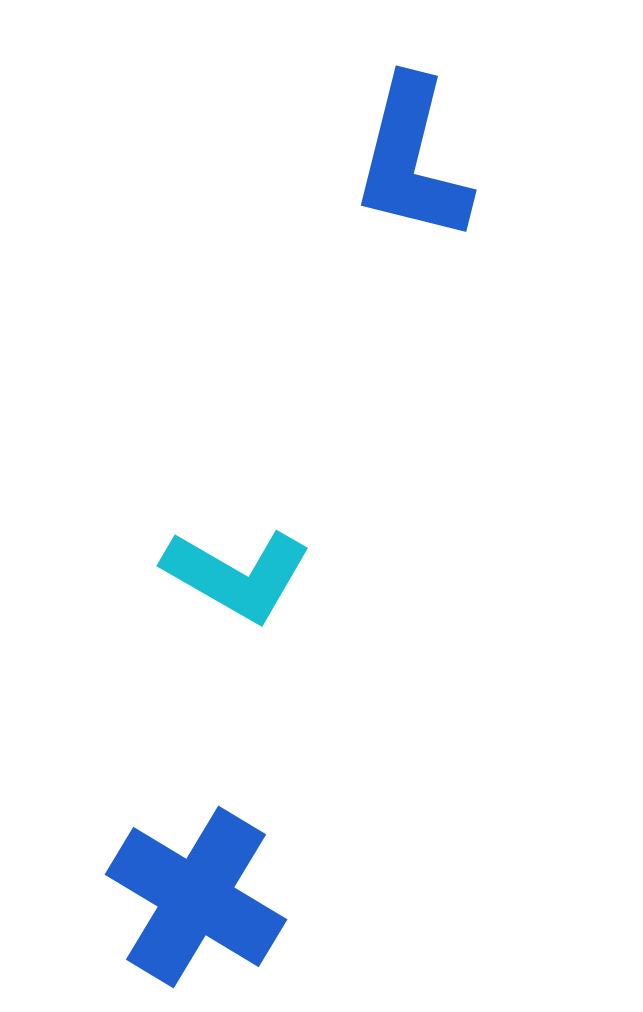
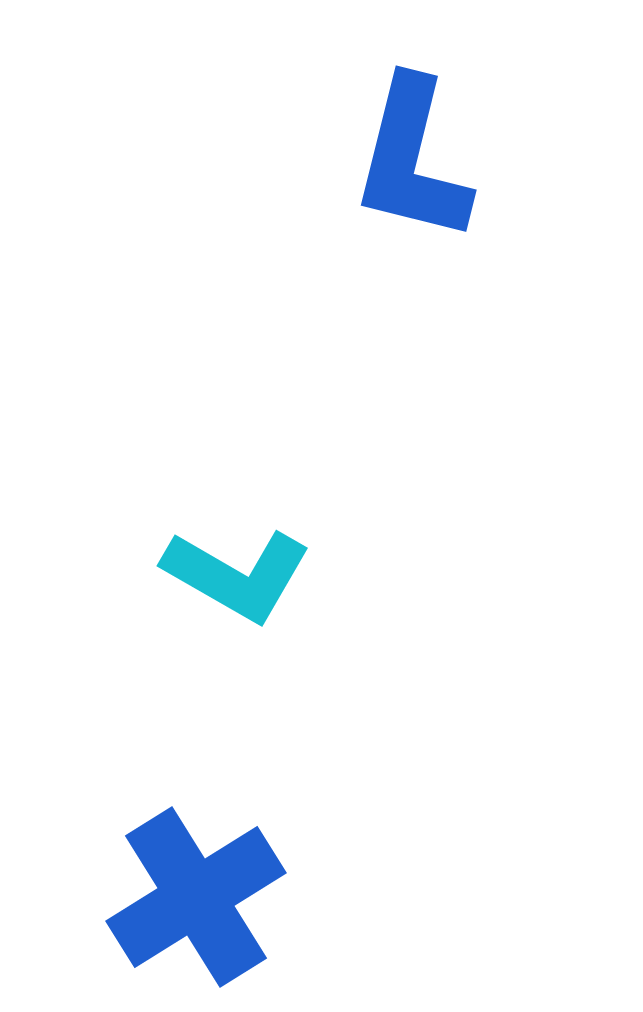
blue cross: rotated 27 degrees clockwise
